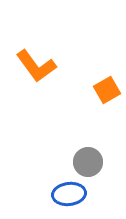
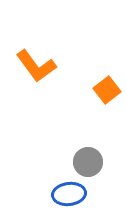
orange square: rotated 8 degrees counterclockwise
